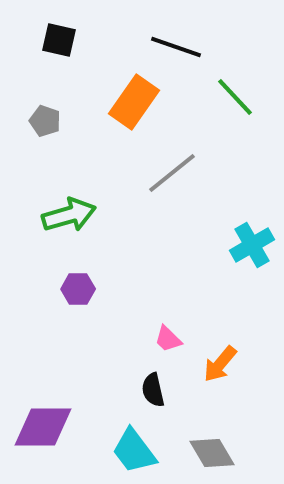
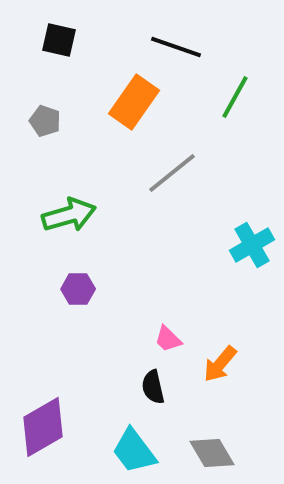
green line: rotated 72 degrees clockwise
black semicircle: moved 3 px up
purple diamond: rotated 30 degrees counterclockwise
